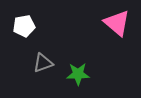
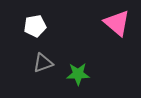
white pentagon: moved 11 px right
